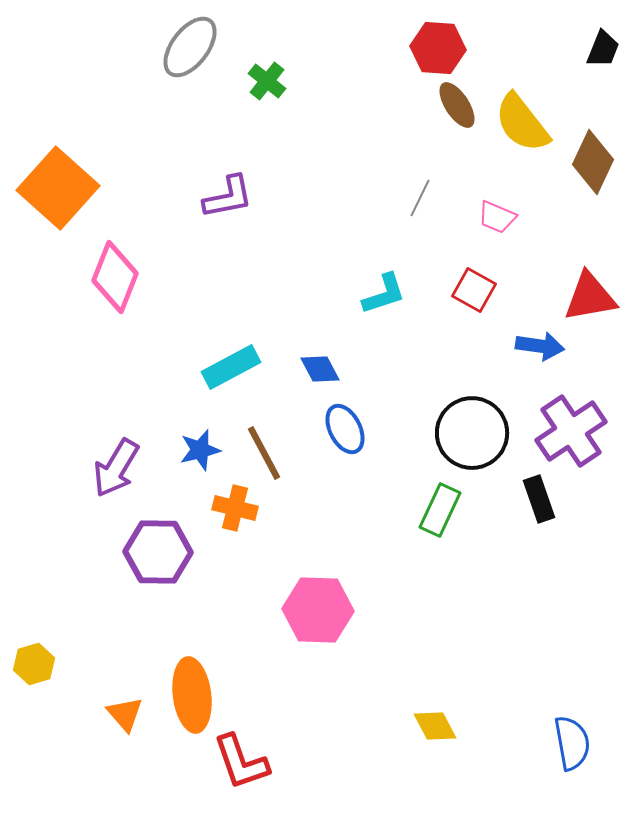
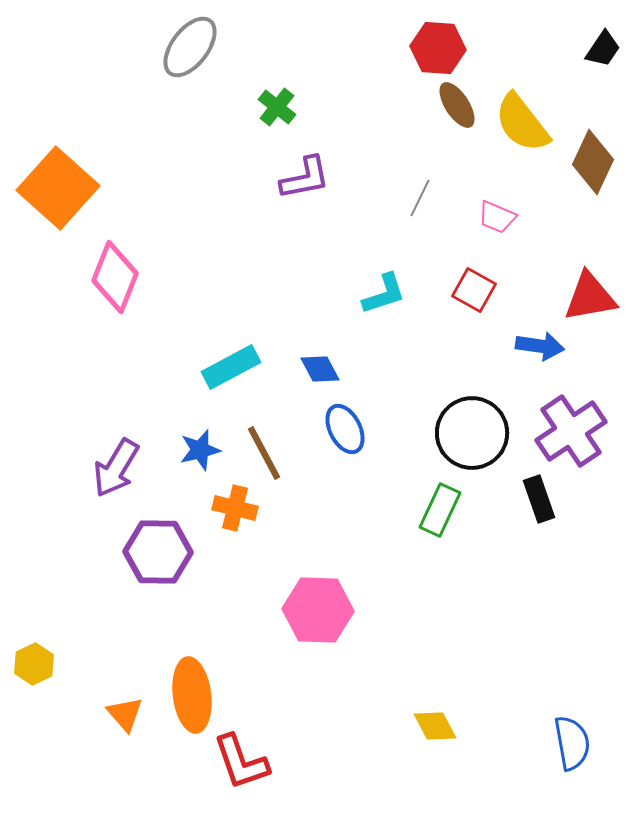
black trapezoid: rotated 12 degrees clockwise
green cross: moved 10 px right, 26 px down
purple L-shape: moved 77 px right, 19 px up
yellow hexagon: rotated 9 degrees counterclockwise
